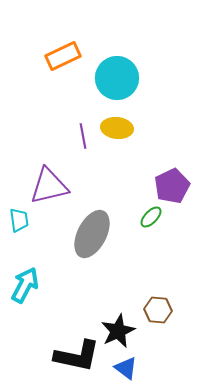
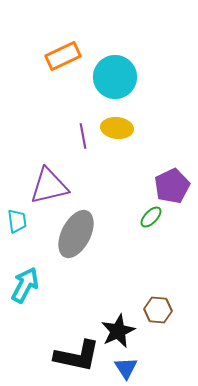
cyan circle: moved 2 px left, 1 px up
cyan trapezoid: moved 2 px left, 1 px down
gray ellipse: moved 16 px left
blue triangle: rotated 20 degrees clockwise
